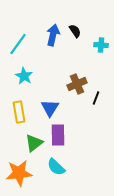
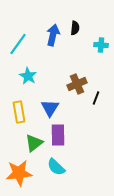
black semicircle: moved 3 px up; rotated 40 degrees clockwise
cyan star: moved 4 px right
